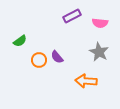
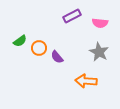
orange circle: moved 12 px up
